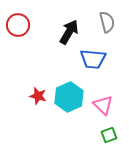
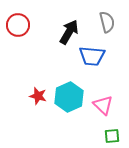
blue trapezoid: moved 1 px left, 3 px up
green square: moved 3 px right, 1 px down; rotated 14 degrees clockwise
